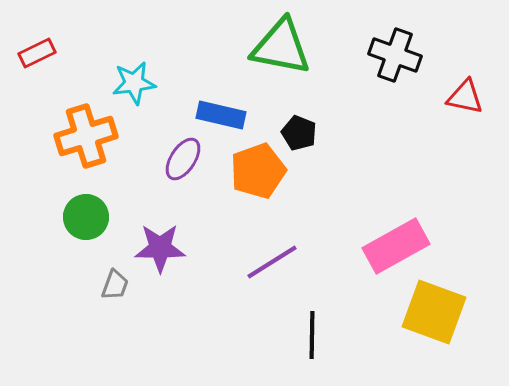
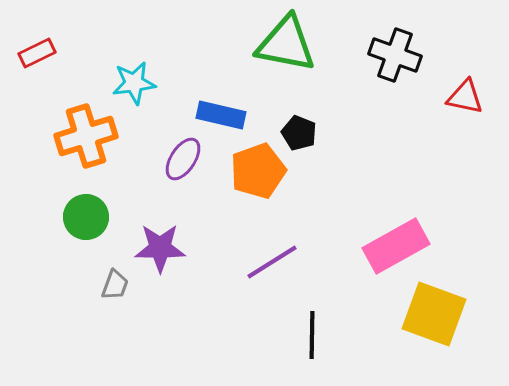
green triangle: moved 5 px right, 3 px up
yellow square: moved 2 px down
